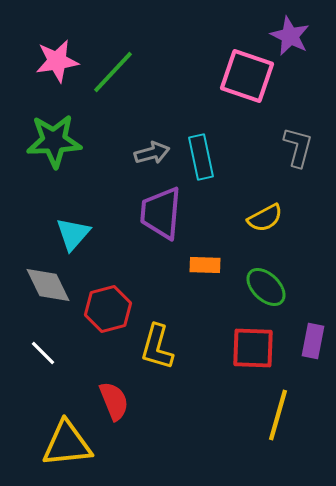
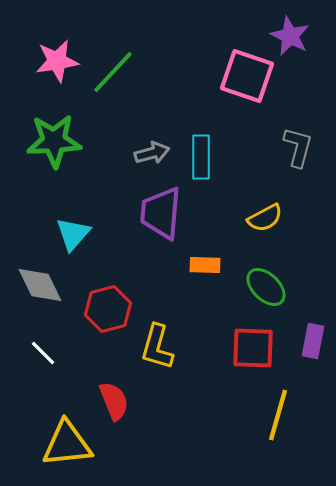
cyan rectangle: rotated 12 degrees clockwise
gray diamond: moved 8 px left
